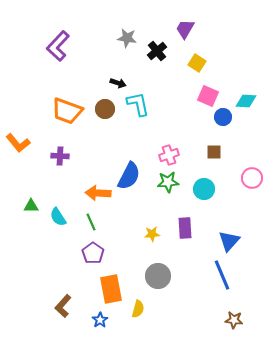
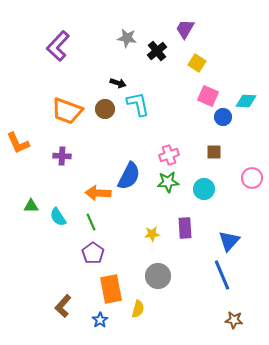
orange L-shape: rotated 15 degrees clockwise
purple cross: moved 2 px right
